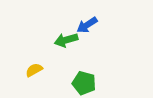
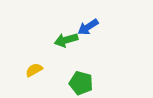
blue arrow: moved 1 px right, 2 px down
green pentagon: moved 3 px left
